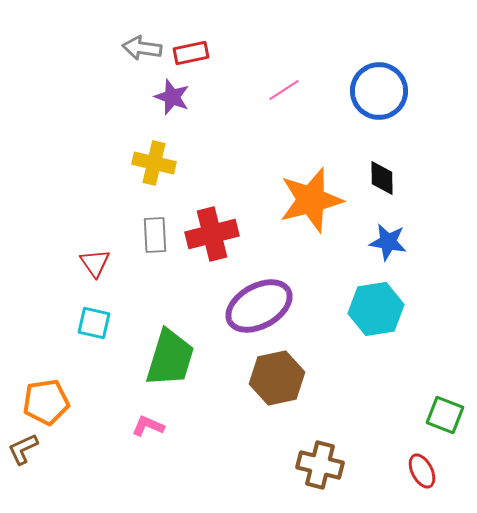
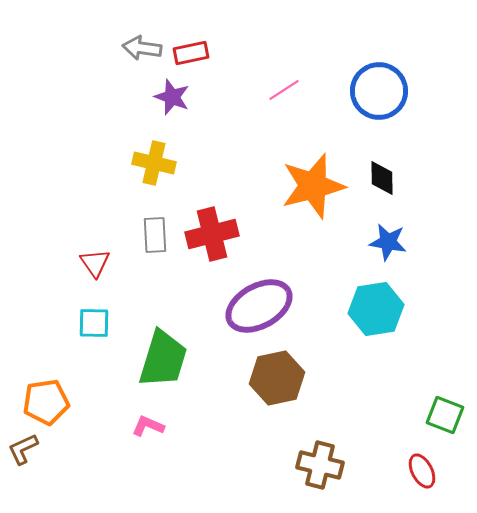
orange star: moved 2 px right, 14 px up
cyan square: rotated 12 degrees counterclockwise
green trapezoid: moved 7 px left, 1 px down
